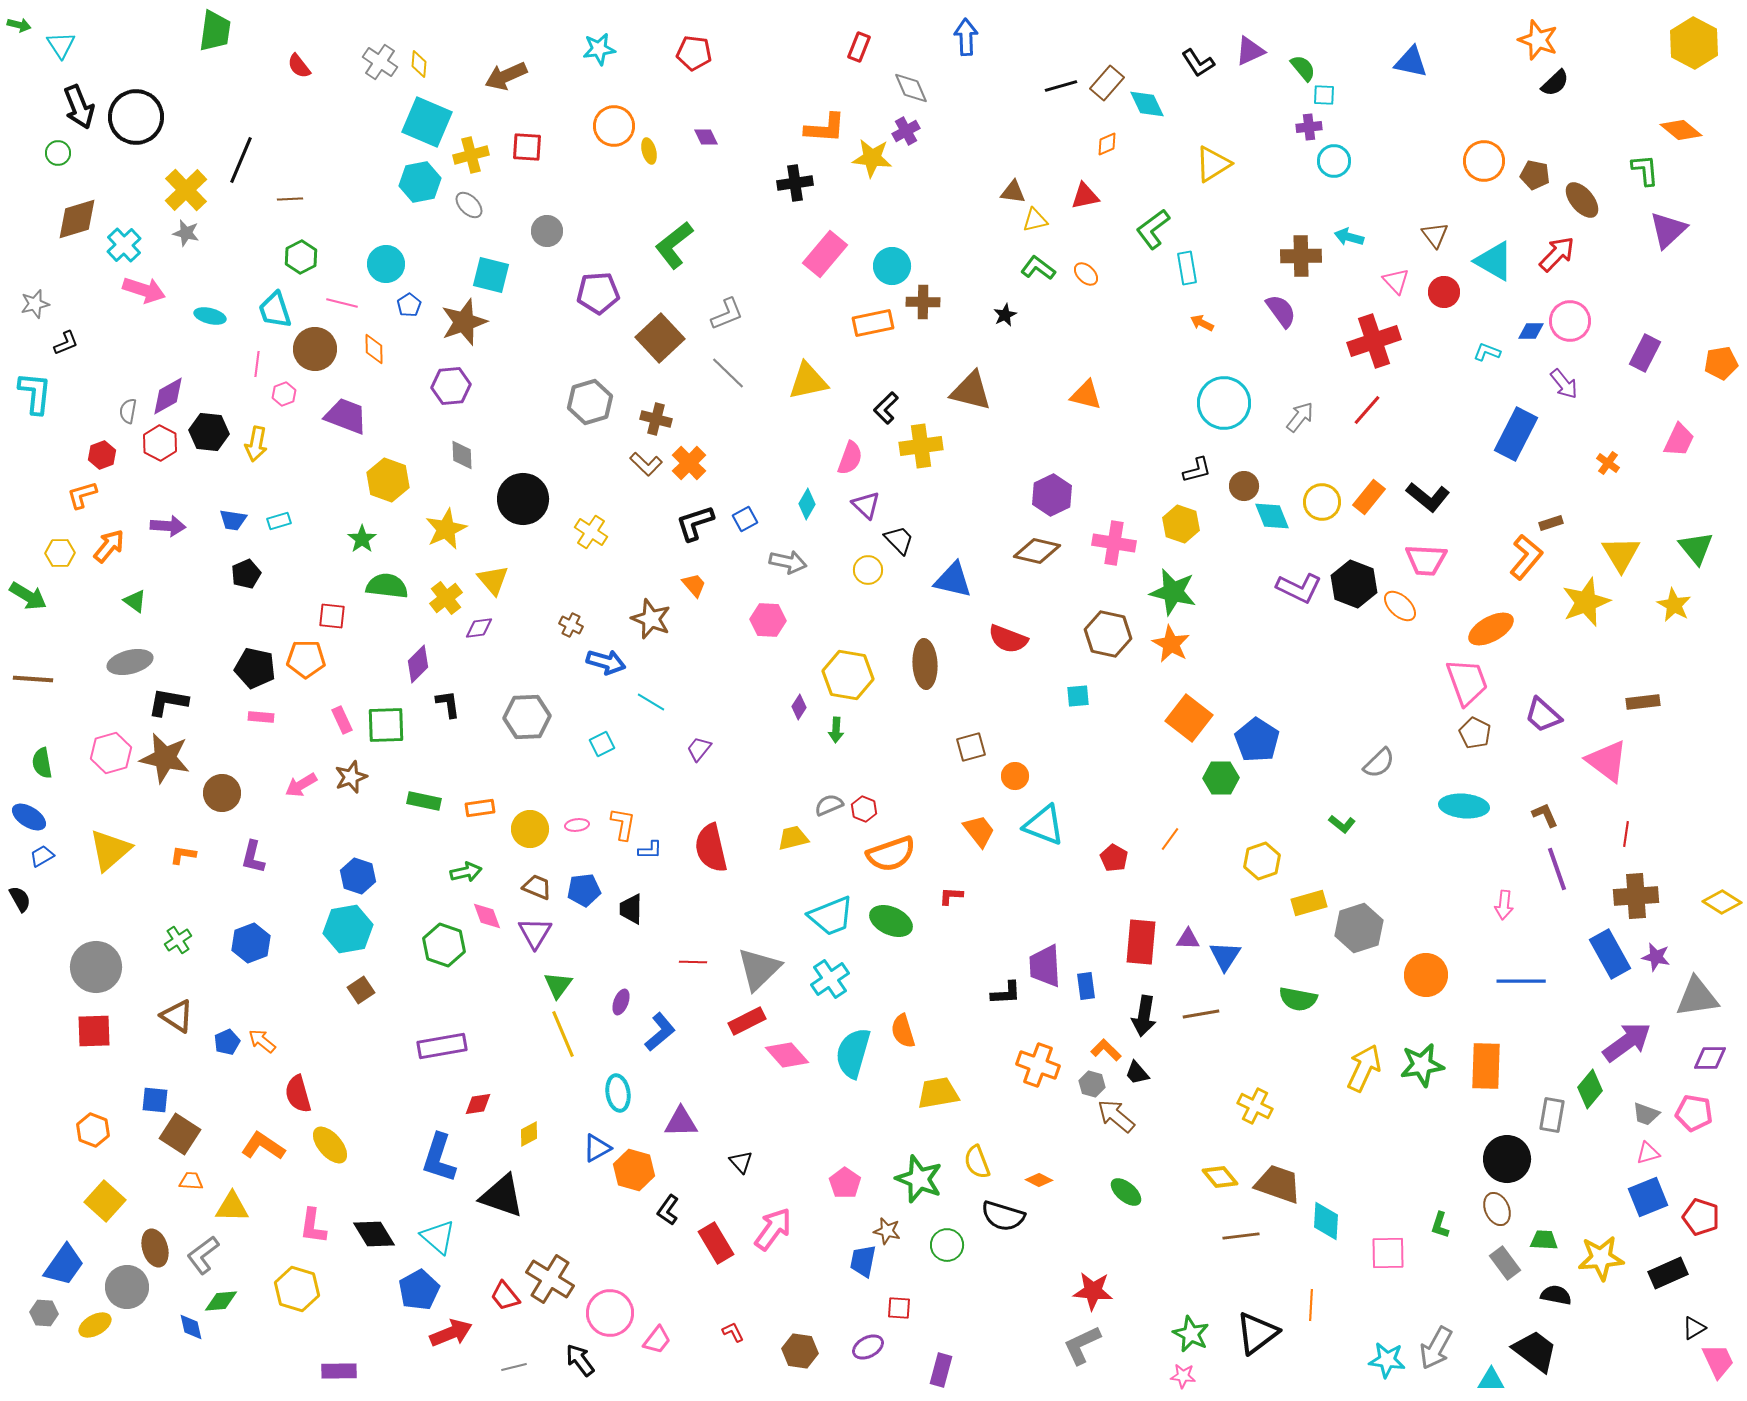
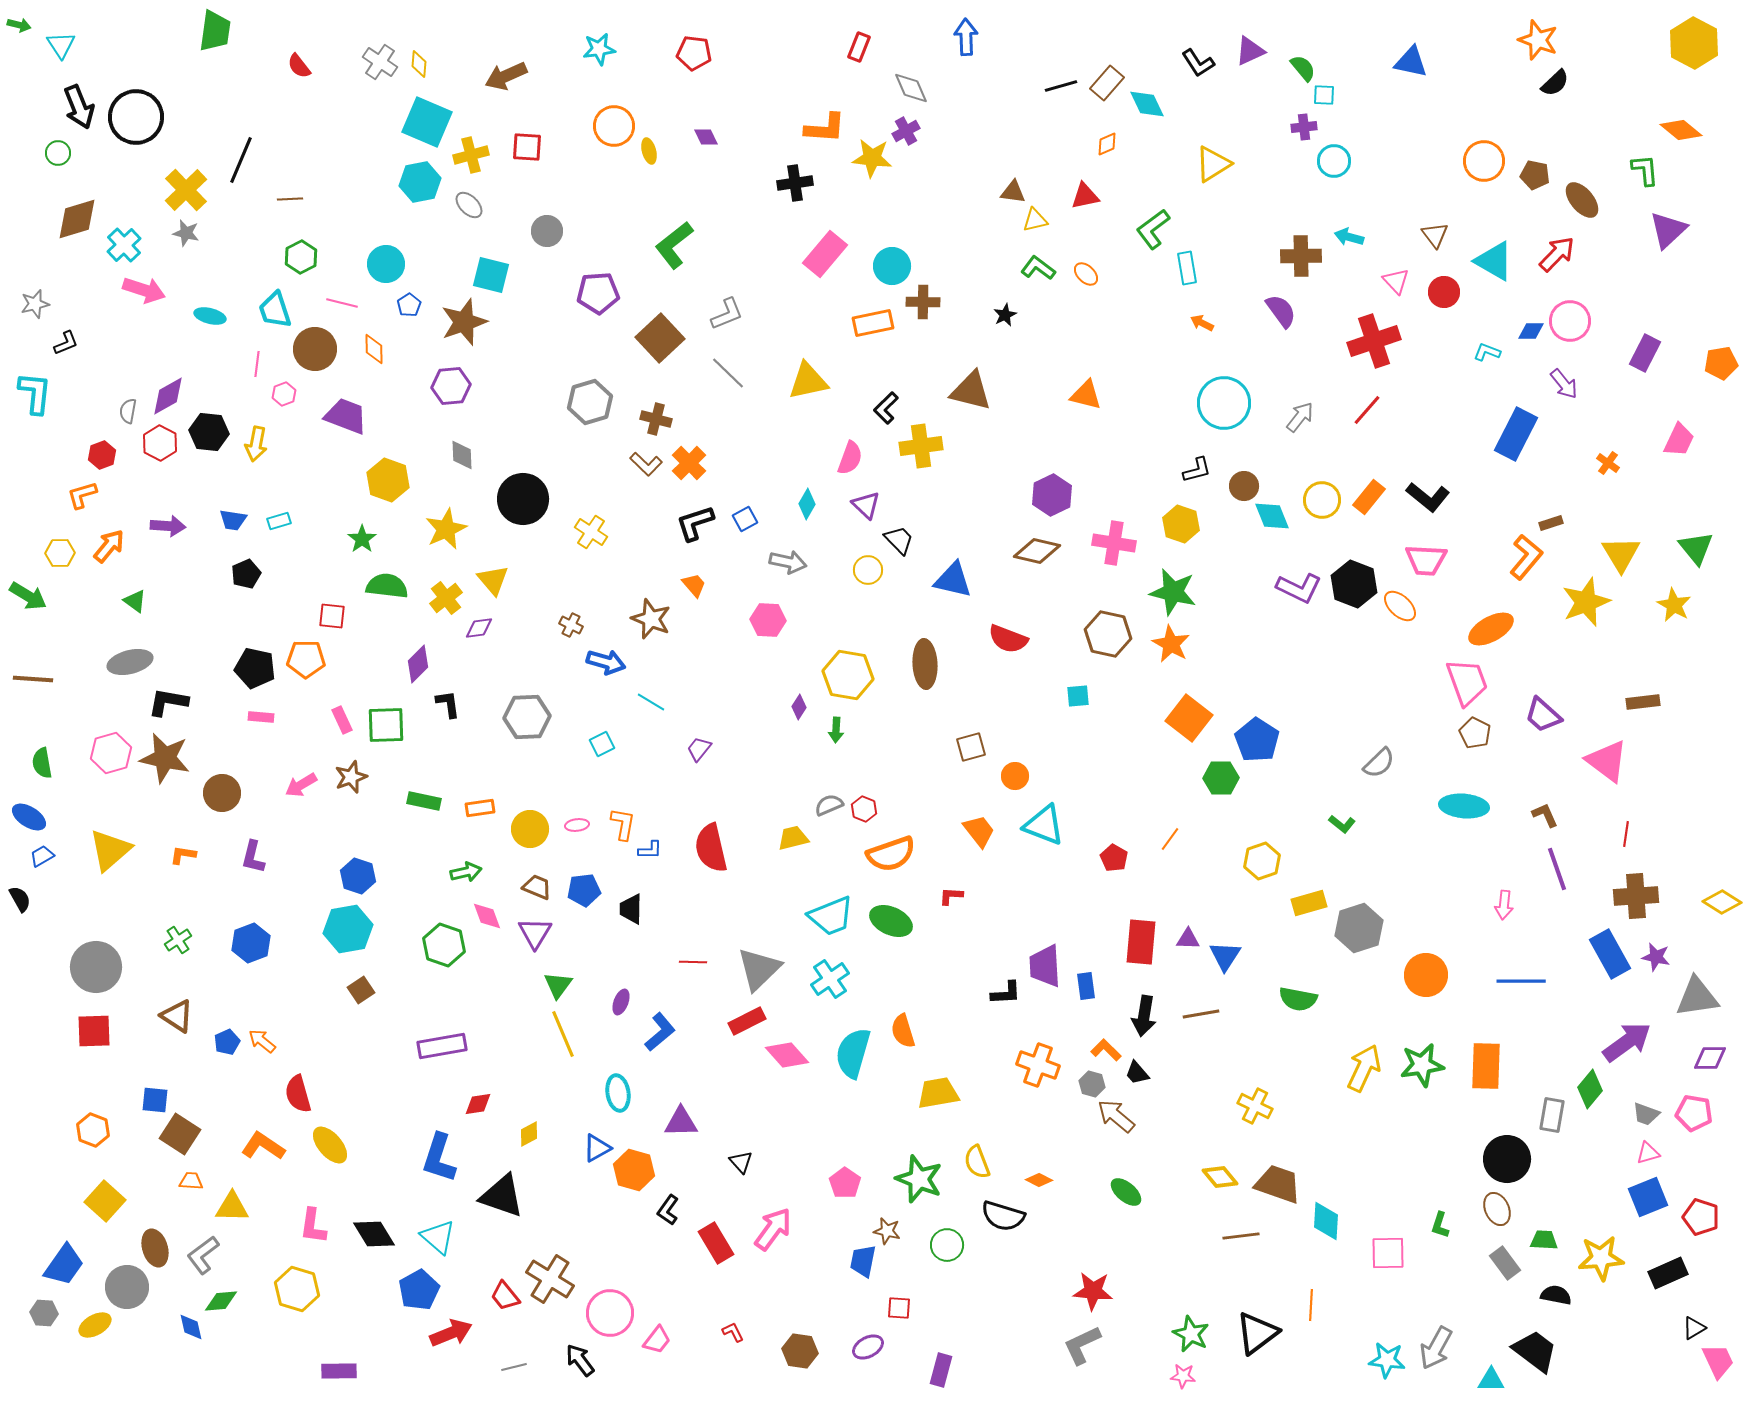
purple cross at (1309, 127): moved 5 px left
yellow circle at (1322, 502): moved 2 px up
